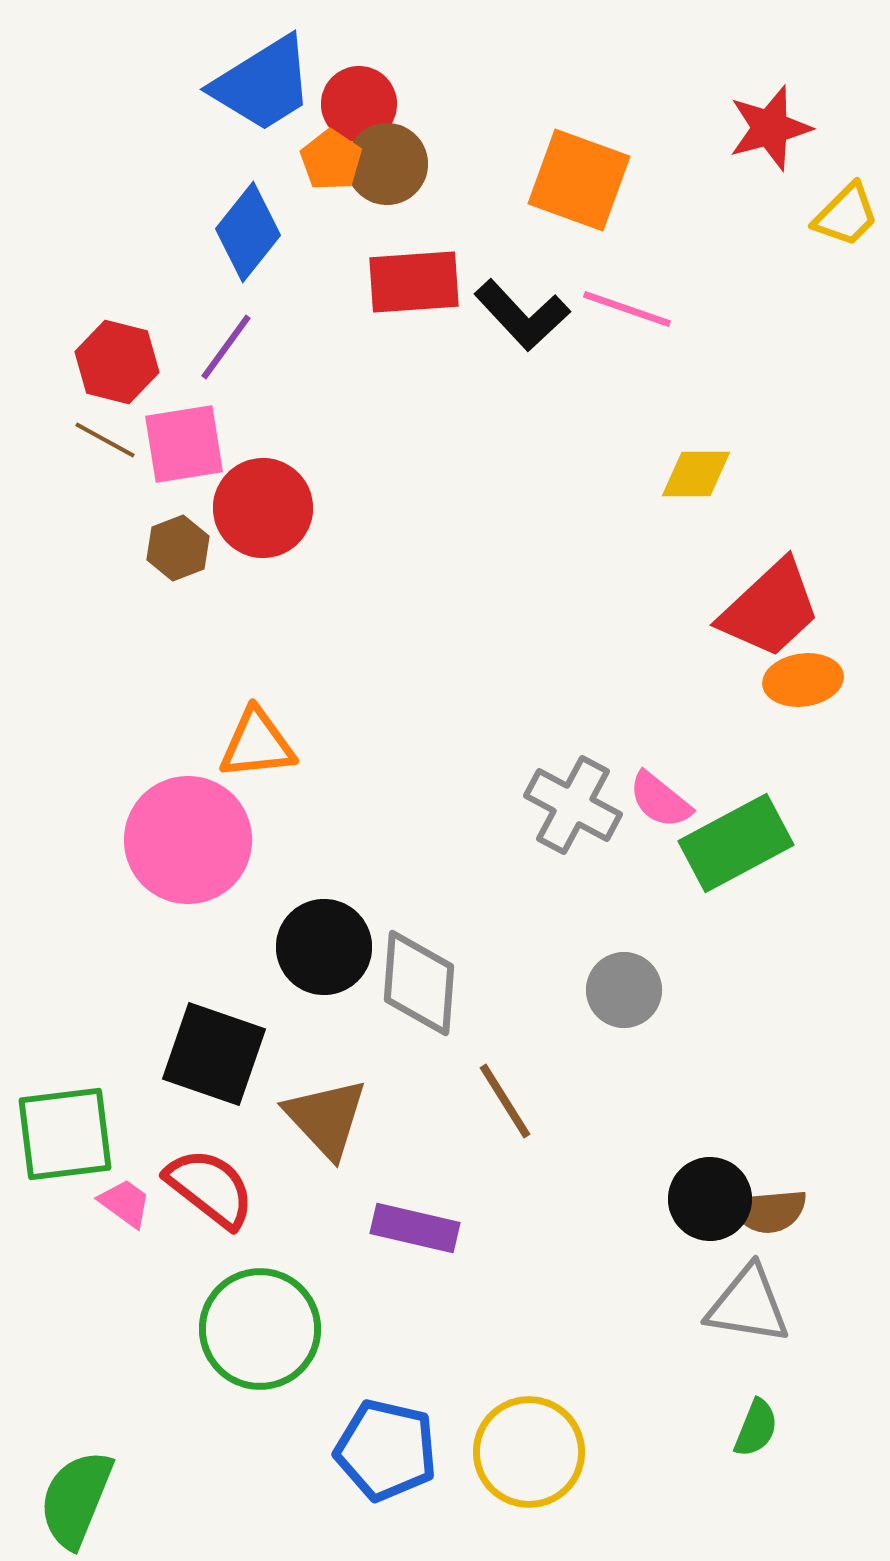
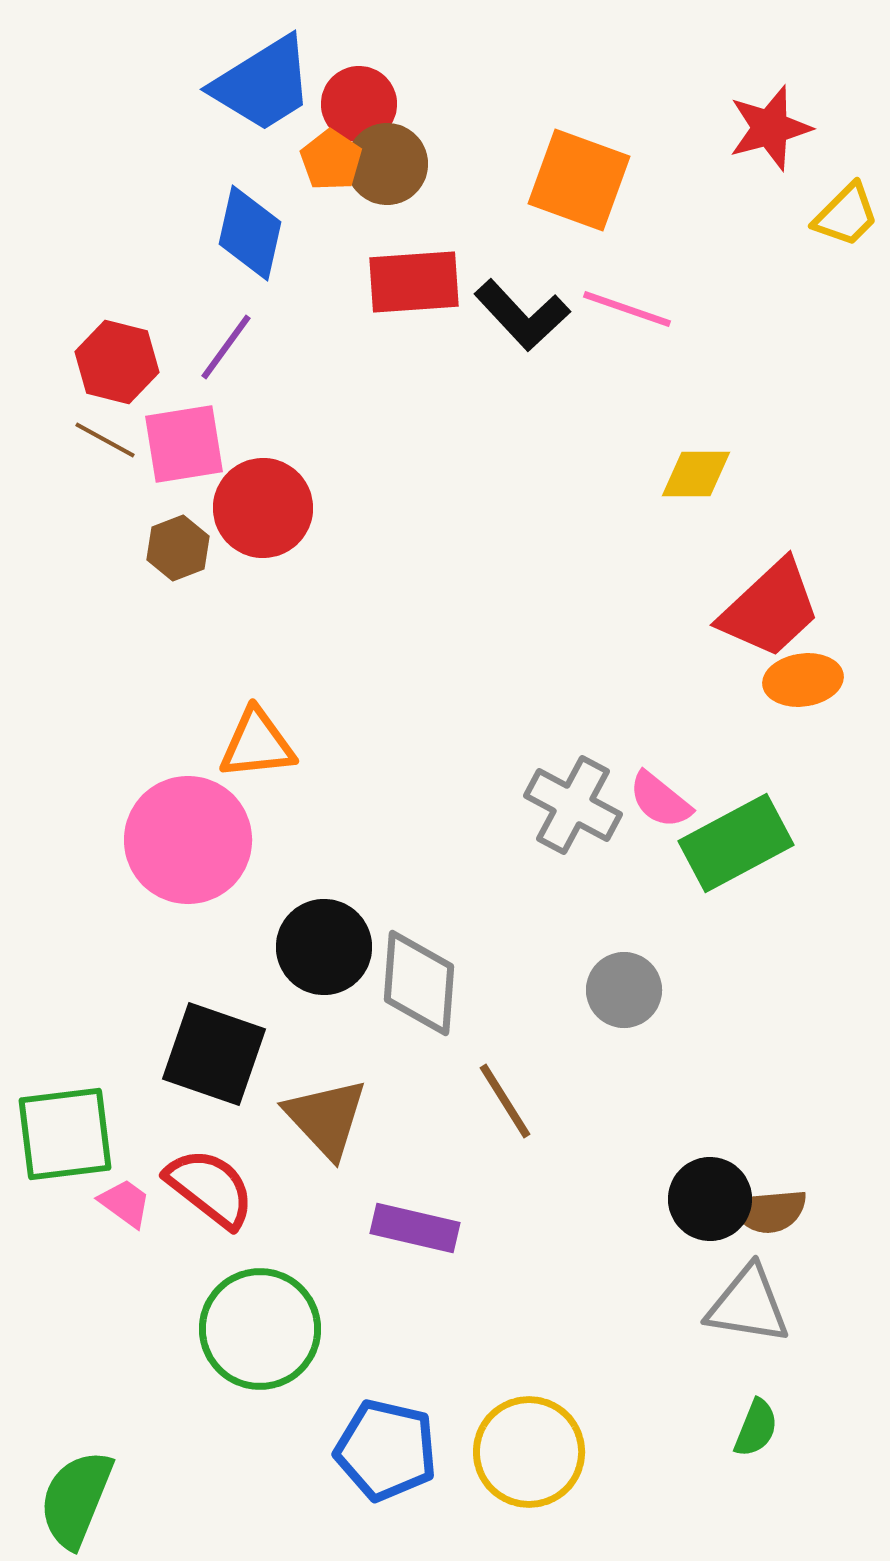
blue diamond at (248, 232): moved 2 px right, 1 px down; rotated 26 degrees counterclockwise
